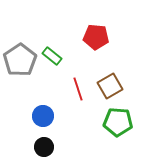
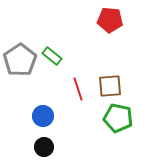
red pentagon: moved 14 px right, 17 px up
brown square: rotated 25 degrees clockwise
green pentagon: moved 4 px up; rotated 8 degrees clockwise
